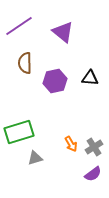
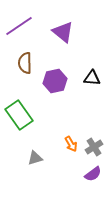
black triangle: moved 2 px right
green rectangle: moved 17 px up; rotated 72 degrees clockwise
